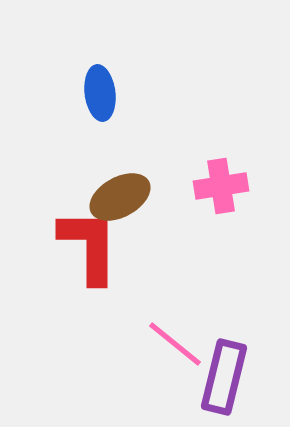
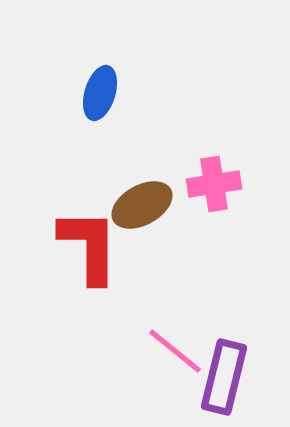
blue ellipse: rotated 24 degrees clockwise
pink cross: moved 7 px left, 2 px up
brown ellipse: moved 22 px right, 8 px down
pink line: moved 7 px down
